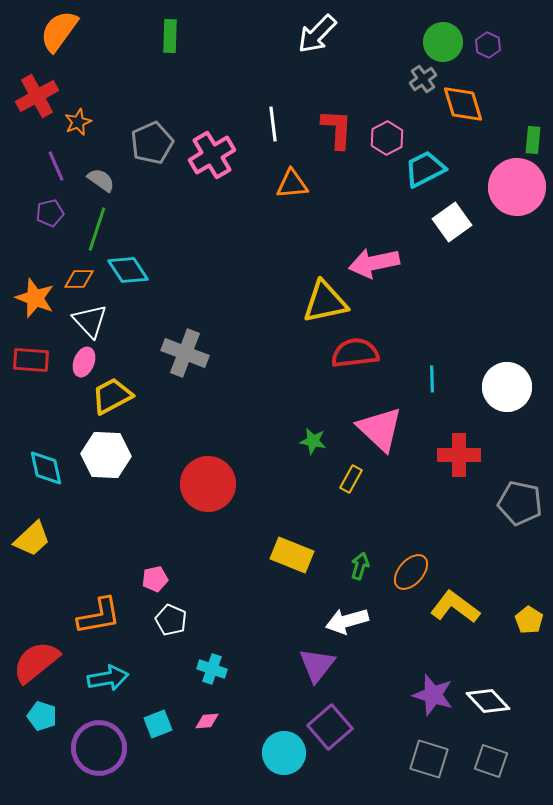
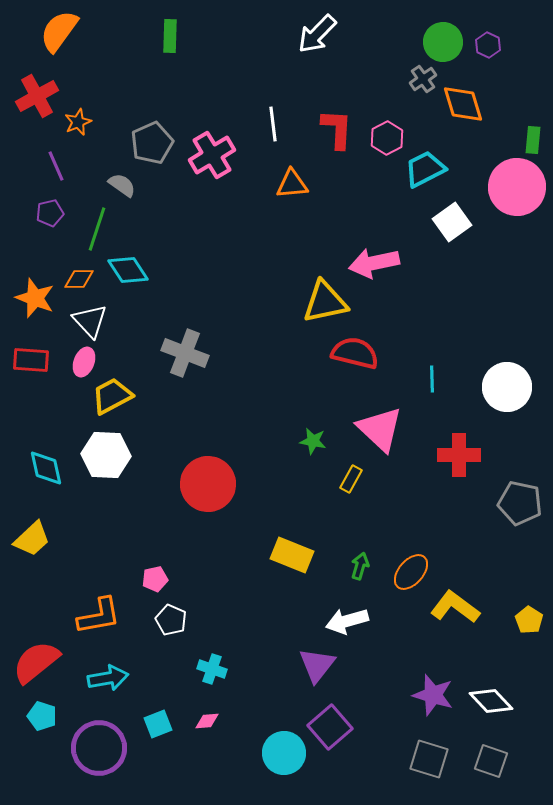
gray semicircle at (101, 180): moved 21 px right, 5 px down
red semicircle at (355, 353): rotated 21 degrees clockwise
white diamond at (488, 701): moved 3 px right
